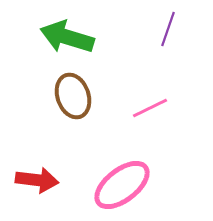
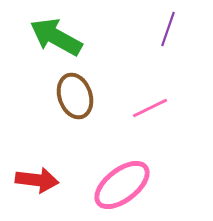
green arrow: moved 11 px left; rotated 12 degrees clockwise
brown ellipse: moved 2 px right
